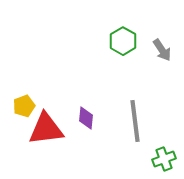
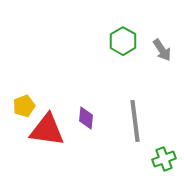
red triangle: moved 1 px right, 1 px down; rotated 15 degrees clockwise
